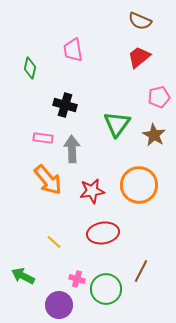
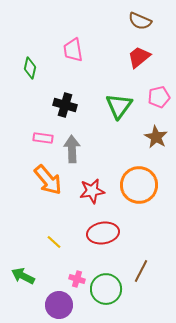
green triangle: moved 2 px right, 18 px up
brown star: moved 2 px right, 2 px down
